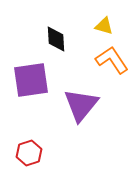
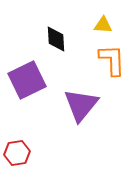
yellow triangle: moved 1 px left, 1 px up; rotated 12 degrees counterclockwise
orange L-shape: rotated 32 degrees clockwise
purple square: moved 4 px left; rotated 18 degrees counterclockwise
red hexagon: moved 12 px left; rotated 10 degrees clockwise
